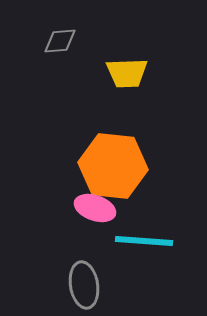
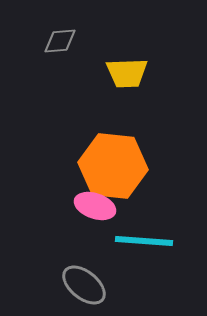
pink ellipse: moved 2 px up
gray ellipse: rotated 42 degrees counterclockwise
